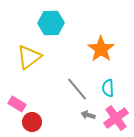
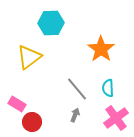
gray arrow: moved 13 px left; rotated 96 degrees clockwise
